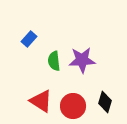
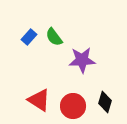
blue rectangle: moved 2 px up
green semicircle: moved 24 px up; rotated 30 degrees counterclockwise
red triangle: moved 2 px left, 1 px up
